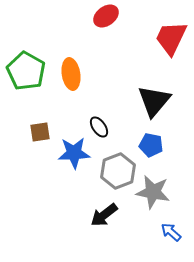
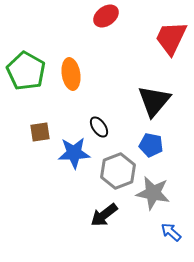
gray star: moved 1 px down
